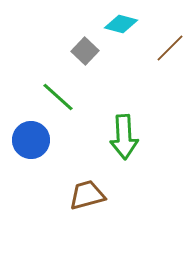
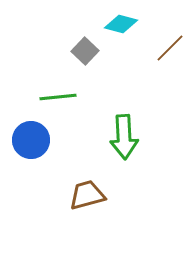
green line: rotated 48 degrees counterclockwise
